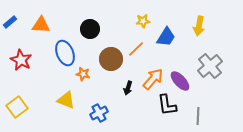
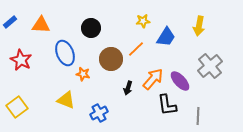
black circle: moved 1 px right, 1 px up
